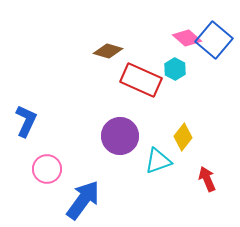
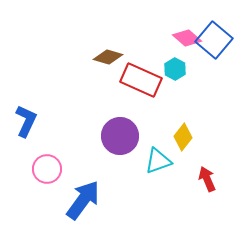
brown diamond: moved 6 px down
